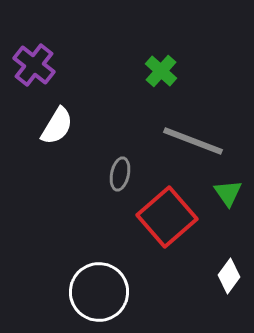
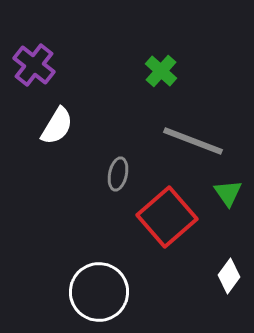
gray ellipse: moved 2 px left
